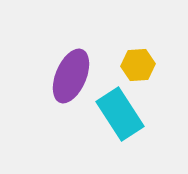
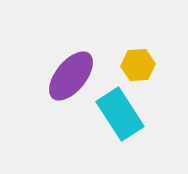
purple ellipse: rotated 16 degrees clockwise
